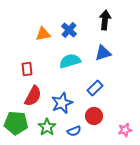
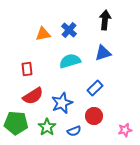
red semicircle: rotated 30 degrees clockwise
